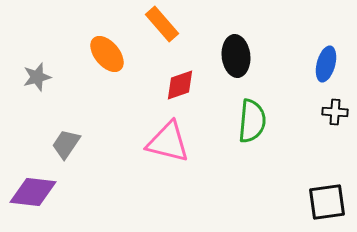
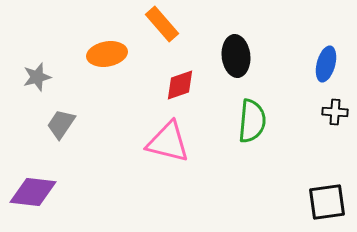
orange ellipse: rotated 60 degrees counterclockwise
gray trapezoid: moved 5 px left, 20 px up
